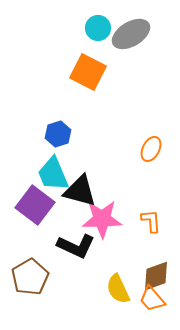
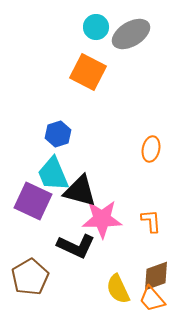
cyan circle: moved 2 px left, 1 px up
orange ellipse: rotated 15 degrees counterclockwise
purple square: moved 2 px left, 4 px up; rotated 12 degrees counterclockwise
